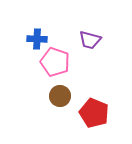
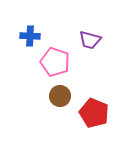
blue cross: moved 7 px left, 3 px up
